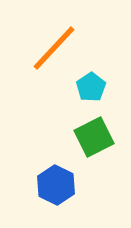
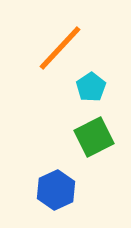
orange line: moved 6 px right
blue hexagon: moved 5 px down; rotated 9 degrees clockwise
